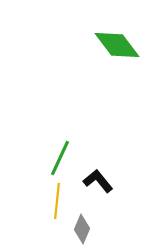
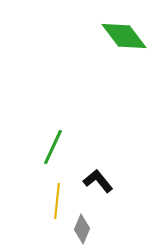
green diamond: moved 7 px right, 9 px up
green line: moved 7 px left, 11 px up
